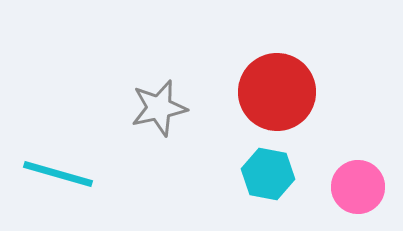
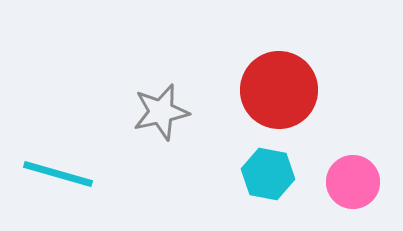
red circle: moved 2 px right, 2 px up
gray star: moved 2 px right, 4 px down
pink circle: moved 5 px left, 5 px up
